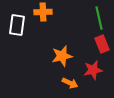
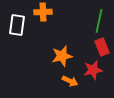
green line: moved 3 px down; rotated 25 degrees clockwise
red rectangle: moved 3 px down
orange arrow: moved 2 px up
